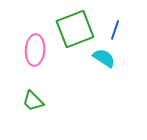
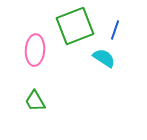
green square: moved 3 px up
green trapezoid: moved 2 px right; rotated 15 degrees clockwise
